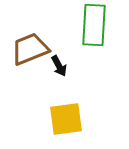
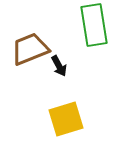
green rectangle: rotated 12 degrees counterclockwise
yellow square: rotated 9 degrees counterclockwise
